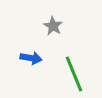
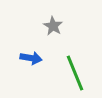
green line: moved 1 px right, 1 px up
